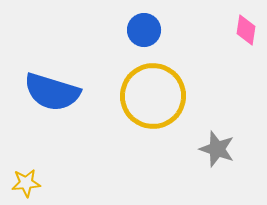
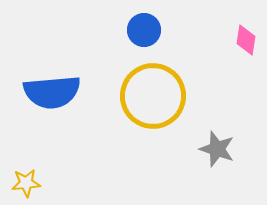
pink diamond: moved 10 px down
blue semicircle: rotated 22 degrees counterclockwise
